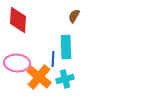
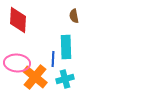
brown semicircle: rotated 40 degrees counterclockwise
orange cross: moved 4 px left
